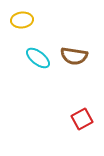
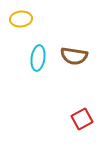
yellow ellipse: moved 1 px left, 1 px up
cyan ellipse: rotated 60 degrees clockwise
